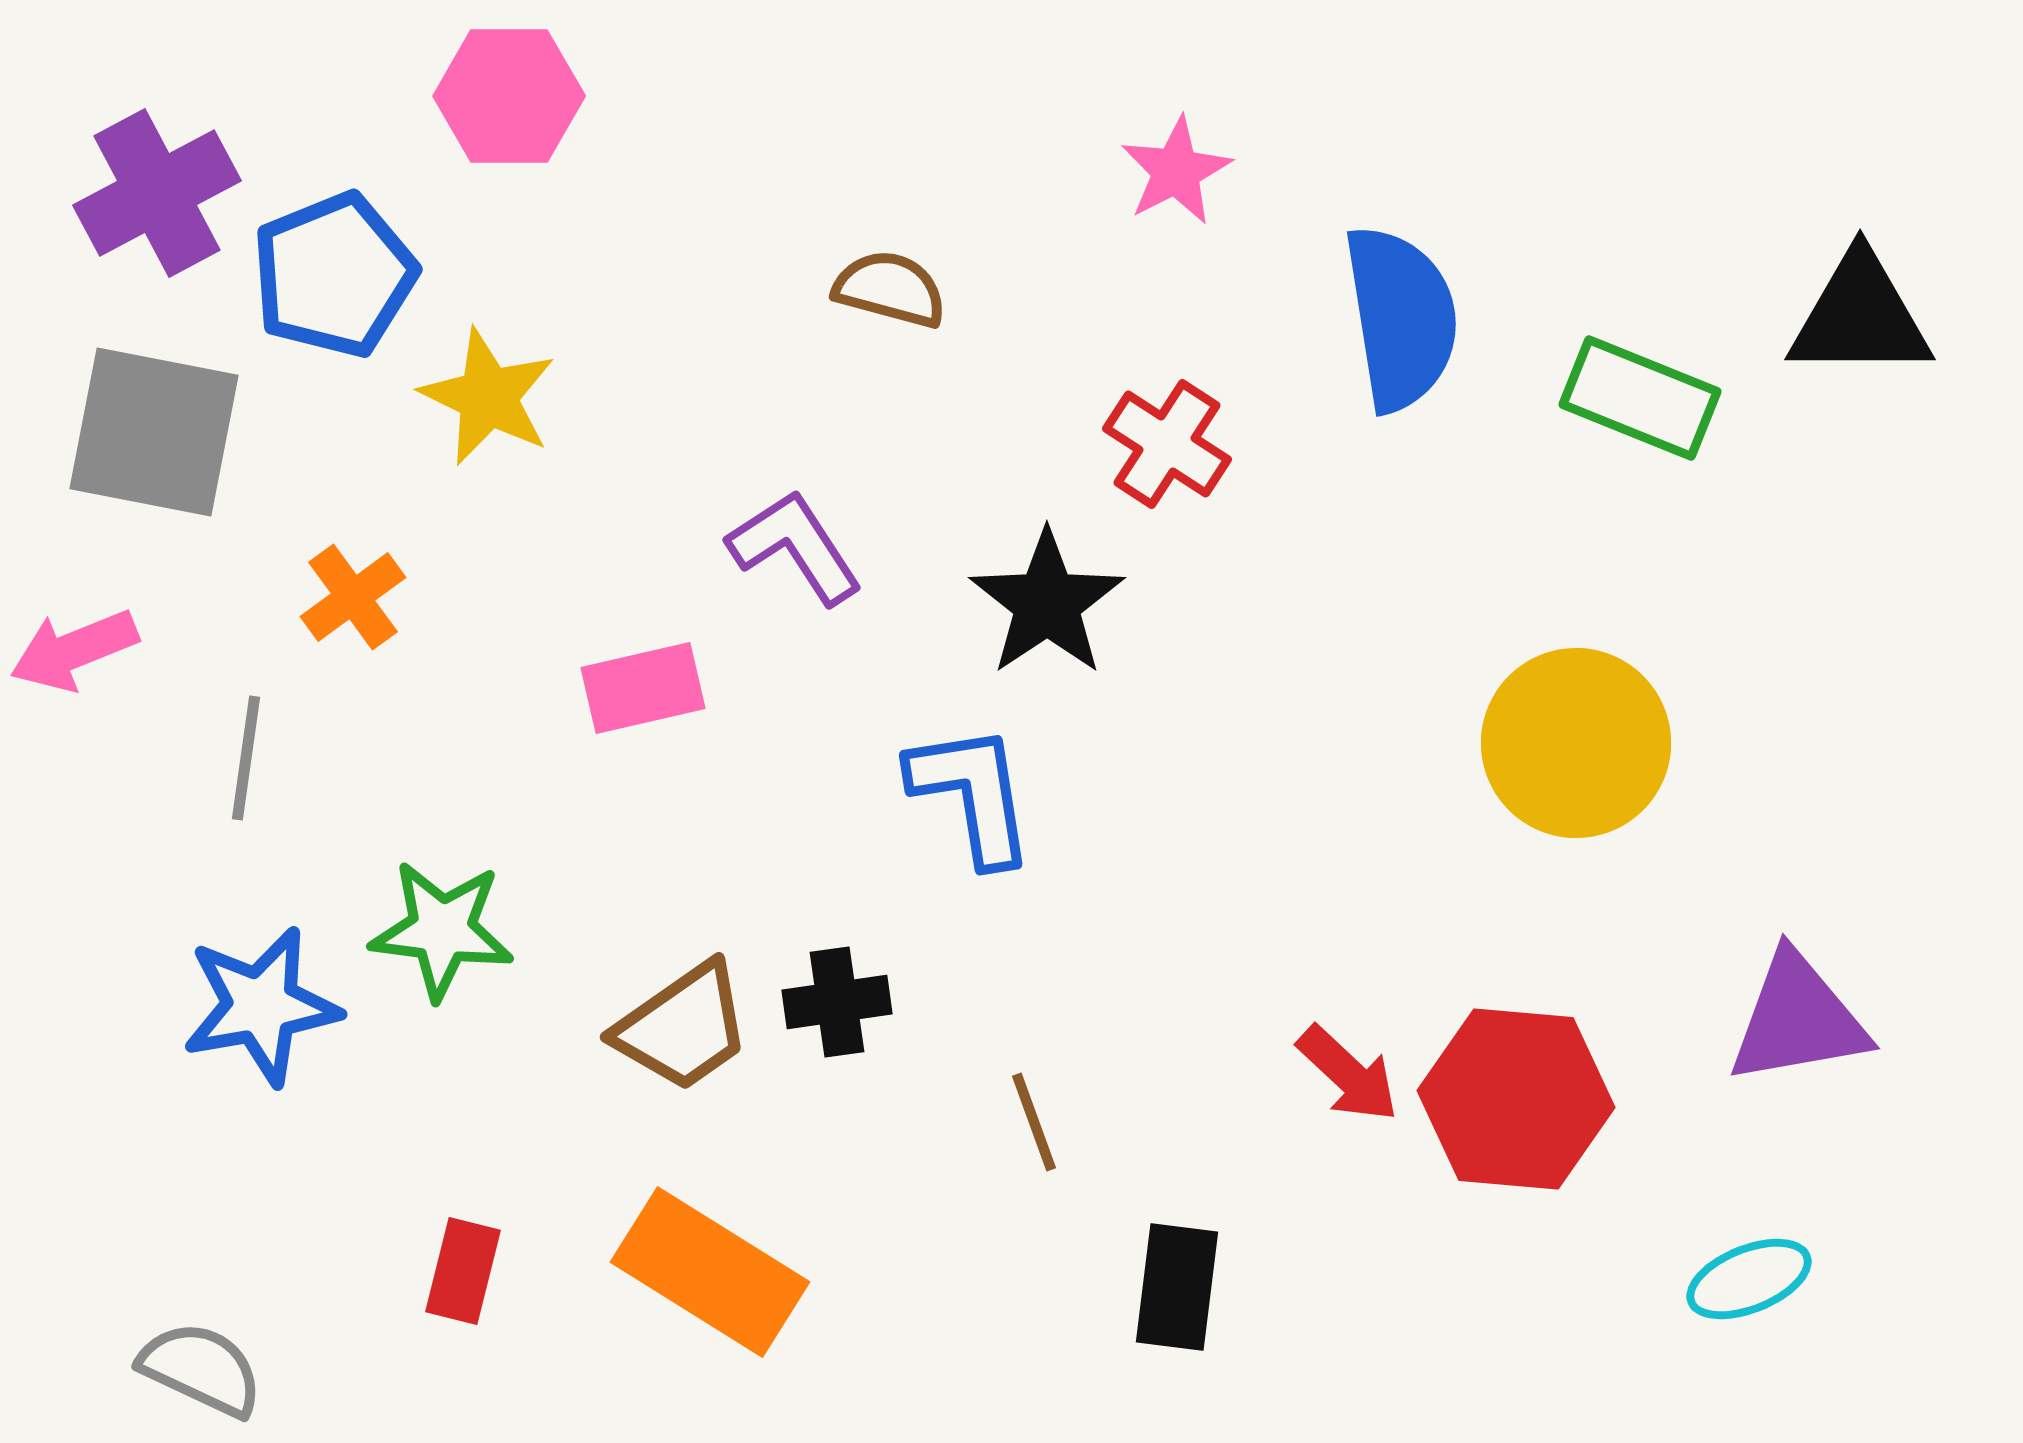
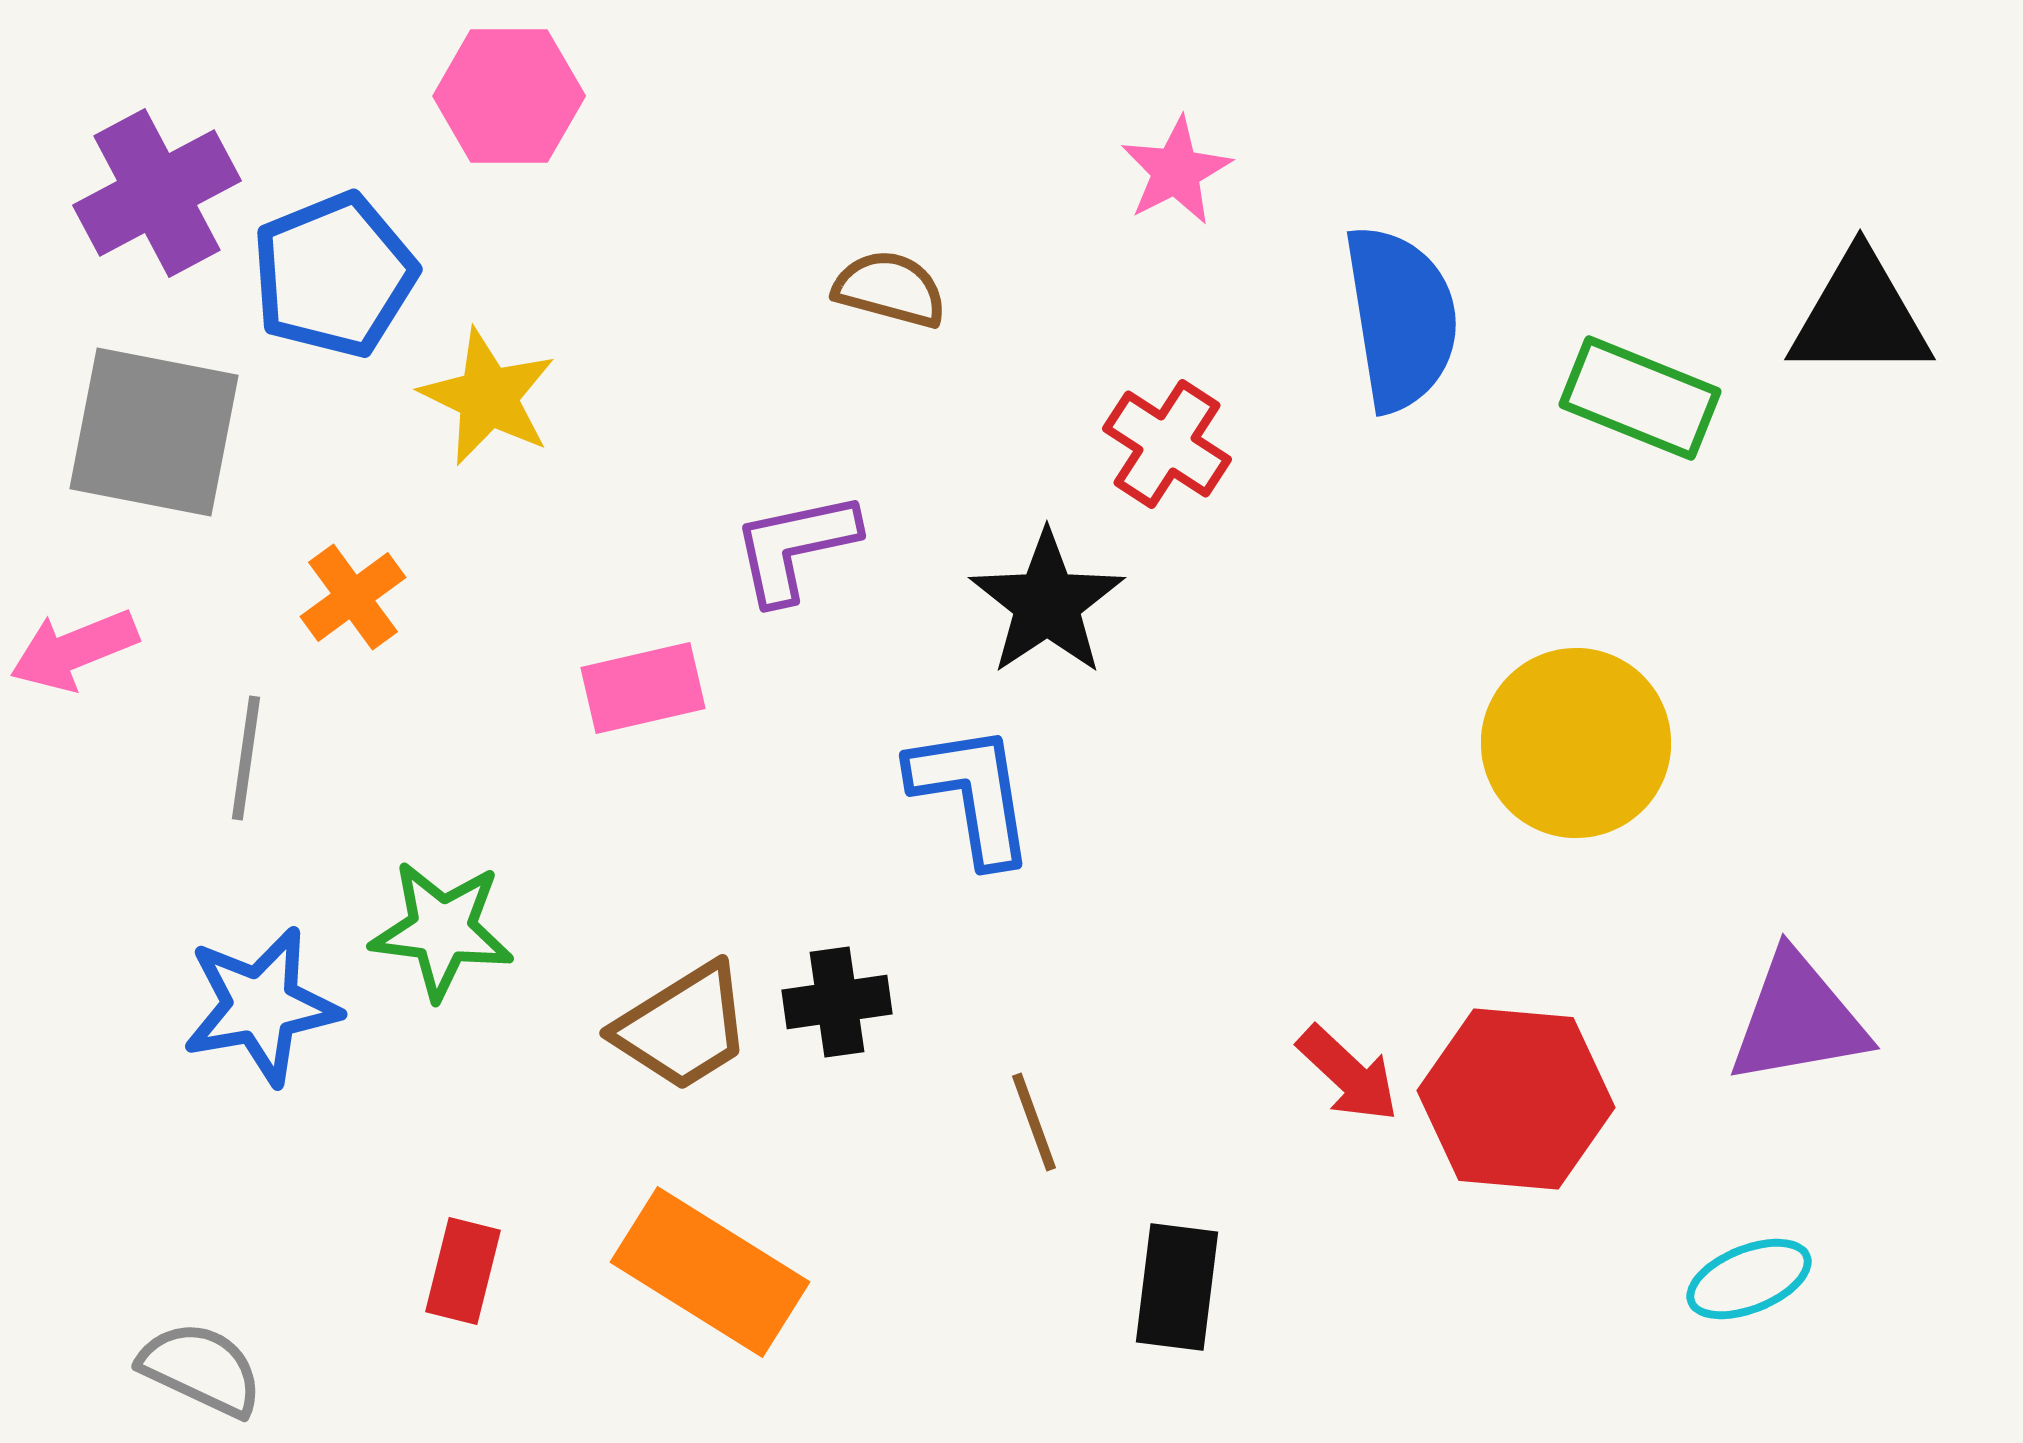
purple L-shape: rotated 69 degrees counterclockwise
brown trapezoid: rotated 3 degrees clockwise
